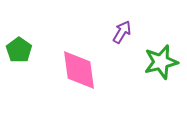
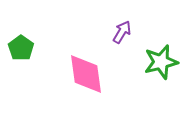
green pentagon: moved 2 px right, 2 px up
pink diamond: moved 7 px right, 4 px down
